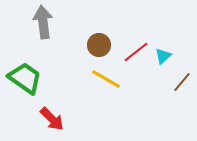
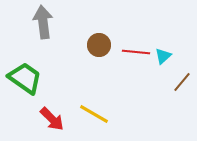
red line: rotated 44 degrees clockwise
yellow line: moved 12 px left, 35 px down
